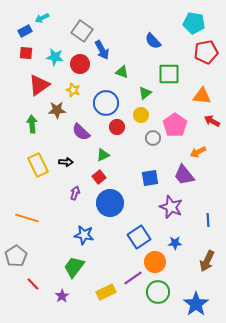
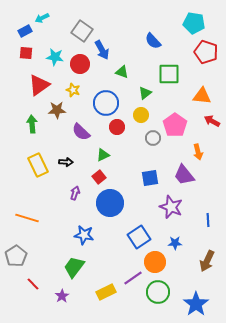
red pentagon at (206, 52): rotated 30 degrees clockwise
orange arrow at (198, 152): rotated 77 degrees counterclockwise
